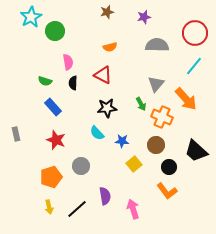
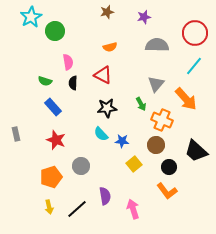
orange cross: moved 3 px down
cyan semicircle: moved 4 px right, 1 px down
